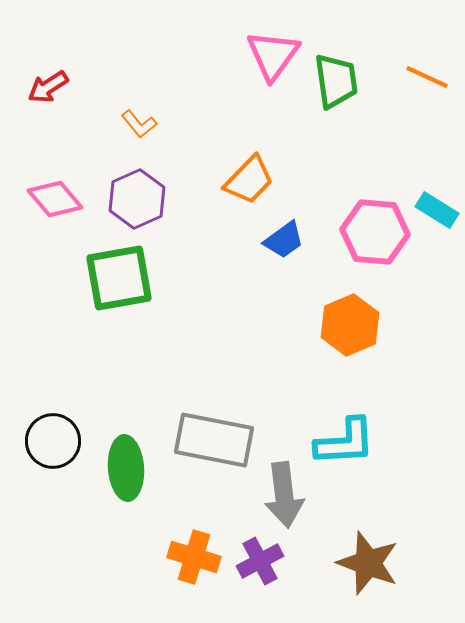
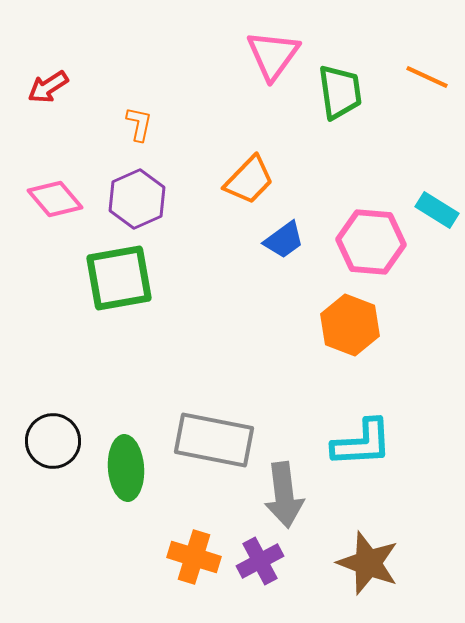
green trapezoid: moved 4 px right, 11 px down
orange L-shape: rotated 129 degrees counterclockwise
pink hexagon: moved 4 px left, 10 px down
orange hexagon: rotated 16 degrees counterclockwise
cyan L-shape: moved 17 px right, 1 px down
